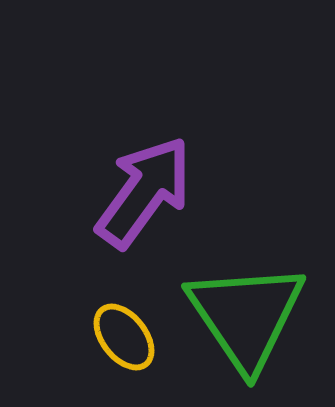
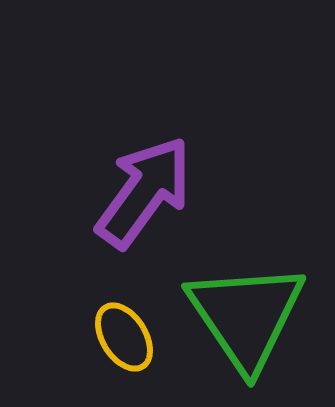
yellow ellipse: rotated 6 degrees clockwise
